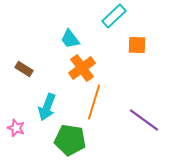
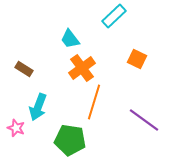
orange square: moved 14 px down; rotated 24 degrees clockwise
cyan arrow: moved 9 px left
